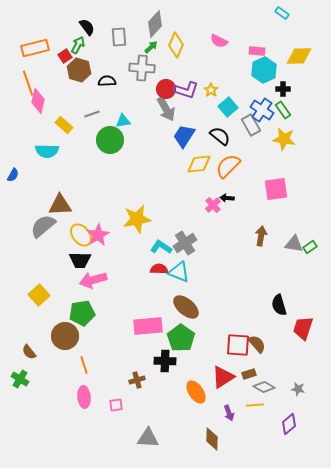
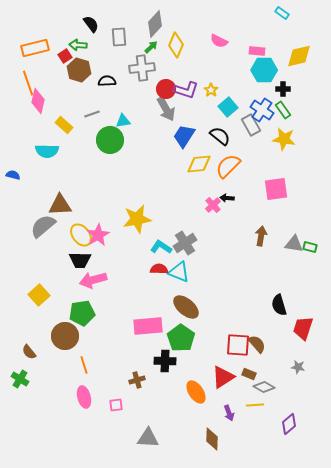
black semicircle at (87, 27): moved 4 px right, 3 px up
green arrow at (78, 45): rotated 114 degrees counterclockwise
yellow diamond at (299, 56): rotated 12 degrees counterclockwise
gray cross at (142, 68): rotated 10 degrees counterclockwise
cyan hexagon at (264, 70): rotated 25 degrees clockwise
blue semicircle at (13, 175): rotated 104 degrees counterclockwise
green rectangle at (310, 247): rotated 48 degrees clockwise
brown rectangle at (249, 374): rotated 40 degrees clockwise
gray star at (298, 389): moved 22 px up
pink ellipse at (84, 397): rotated 10 degrees counterclockwise
